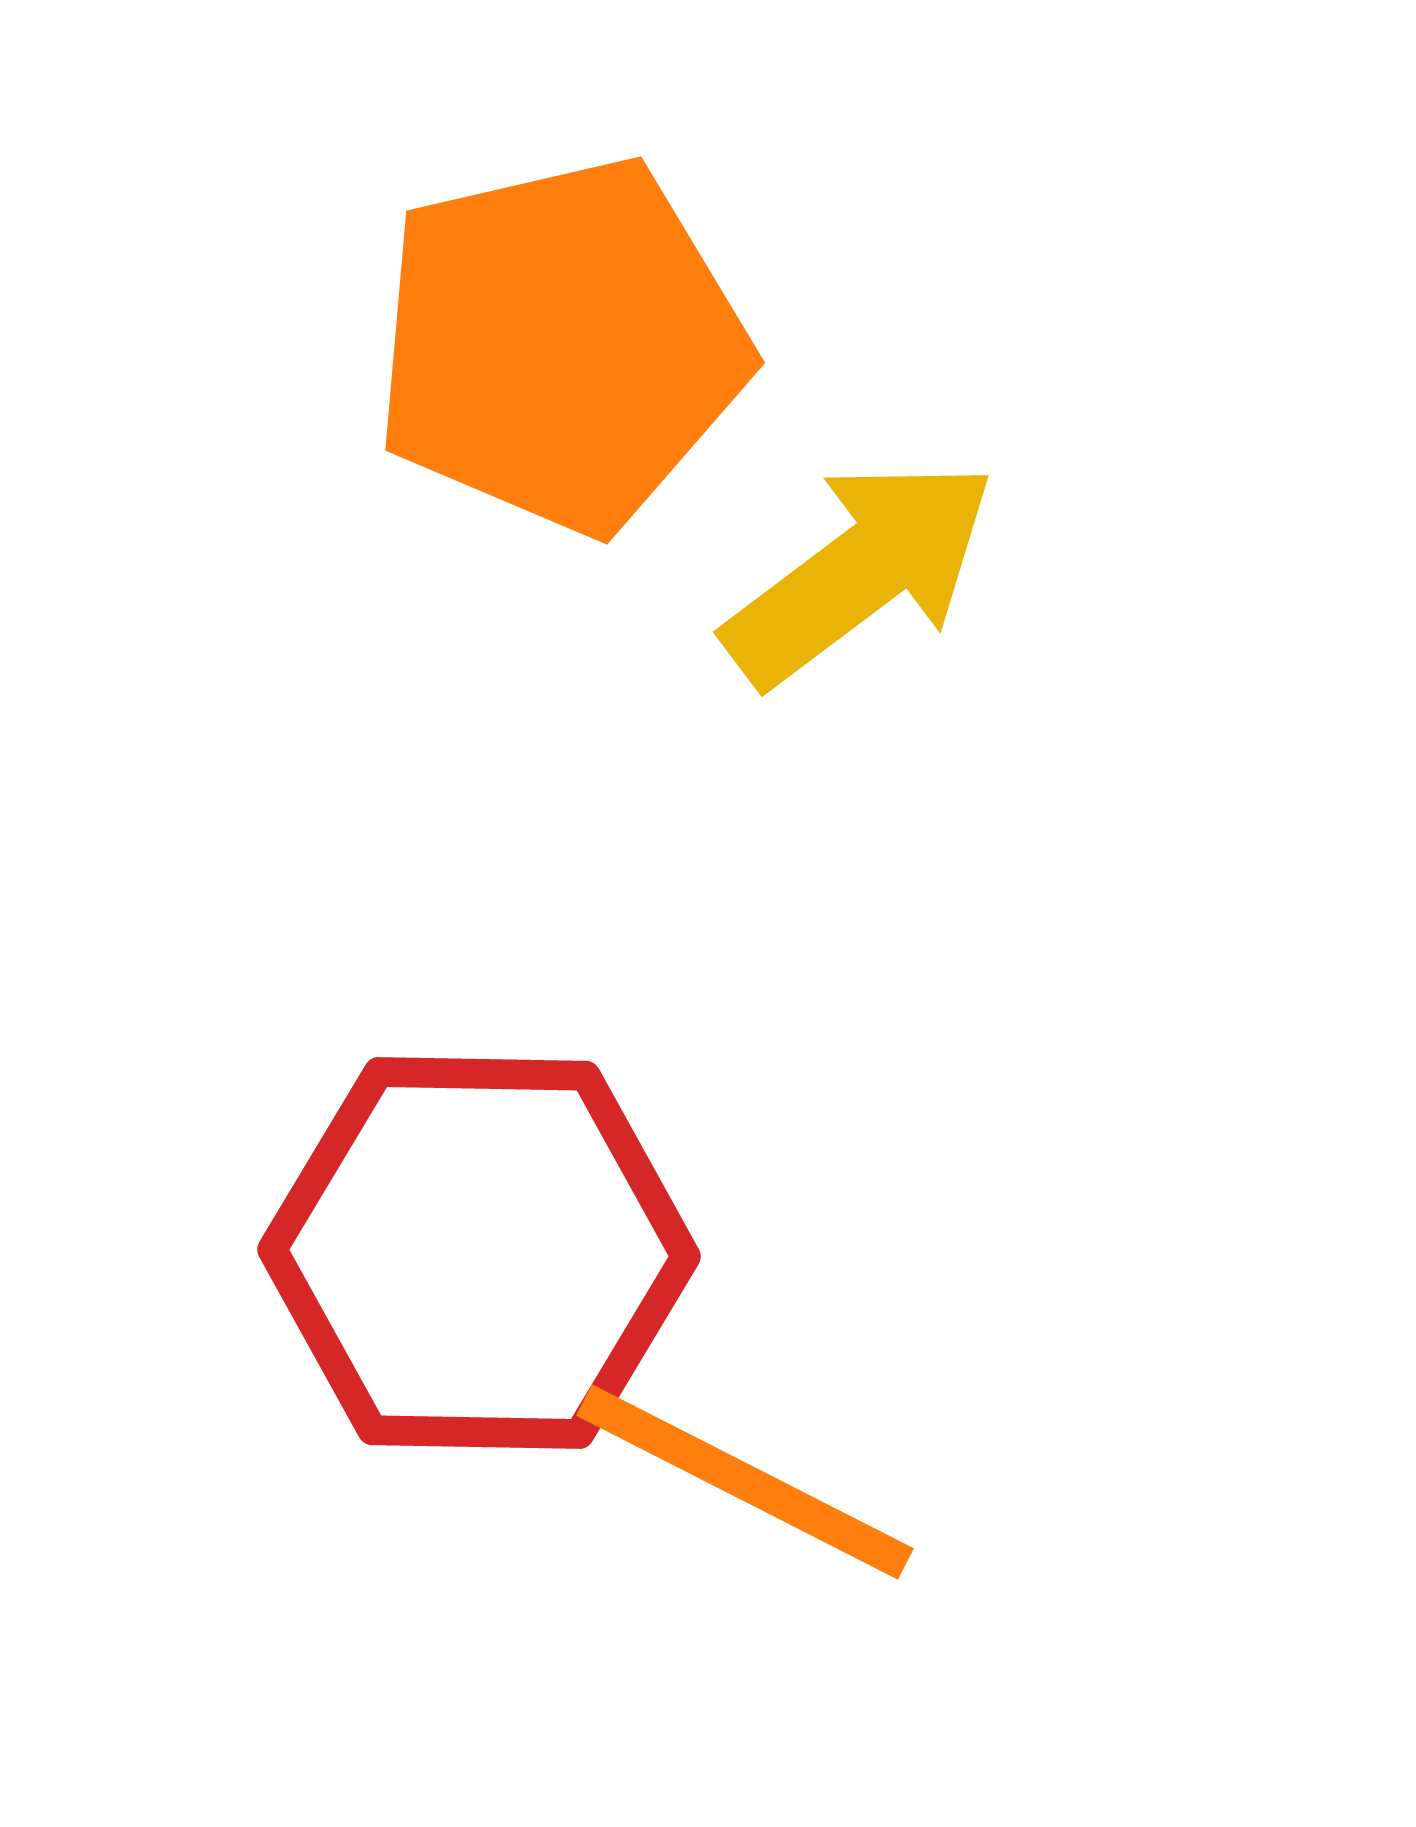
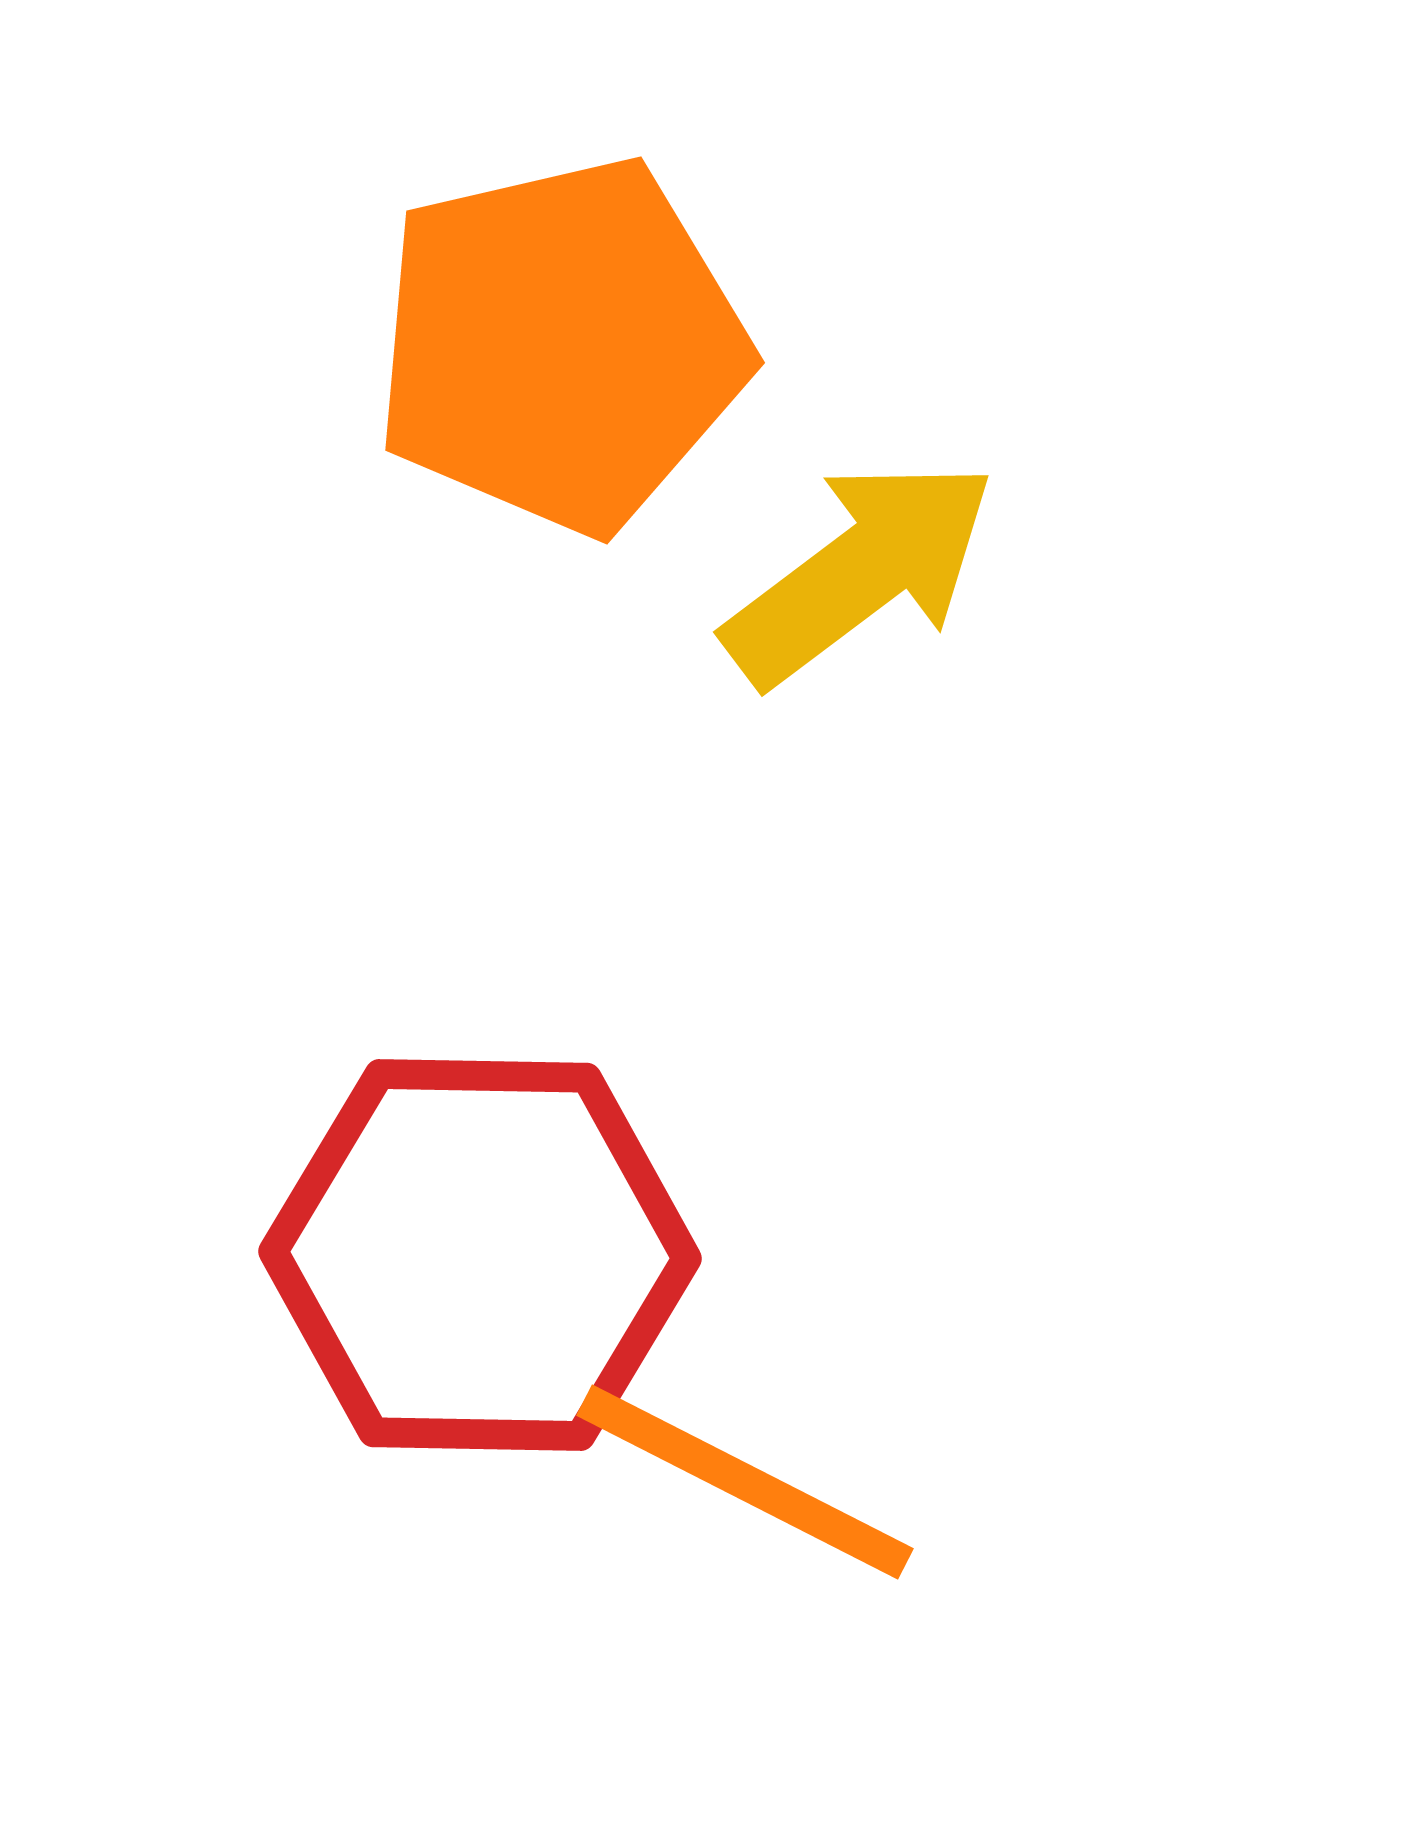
red hexagon: moved 1 px right, 2 px down
